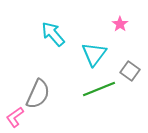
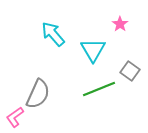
cyan triangle: moved 1 px left, 4 px up; rotated 8 degrees counterclockwise
